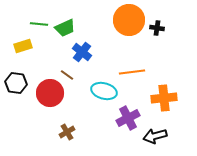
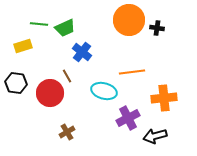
brown line: moved 1 px down; rotated 24 degrees clockwise
